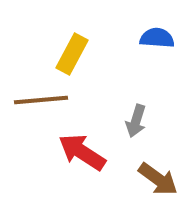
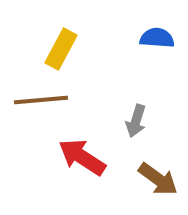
yellow rectangle: moved 11 px left, 5 px up
red arrow: moved 5 px down
